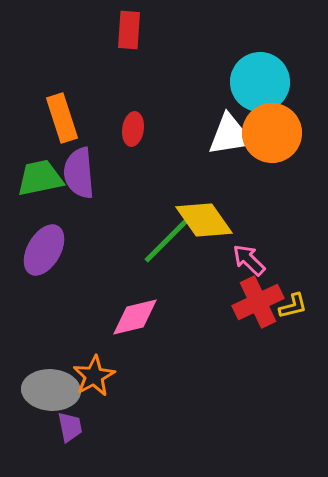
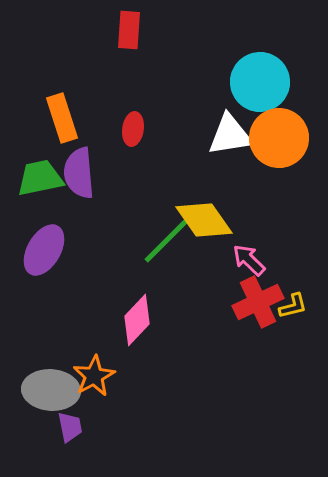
orange circle: moved 7 px right, 5 px down
pink diamond: moved 2 px right, 3 px down; rotated 33 degrees counterclockwise
